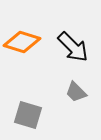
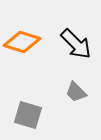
black arrow: moved 3 px right, 3 px up
